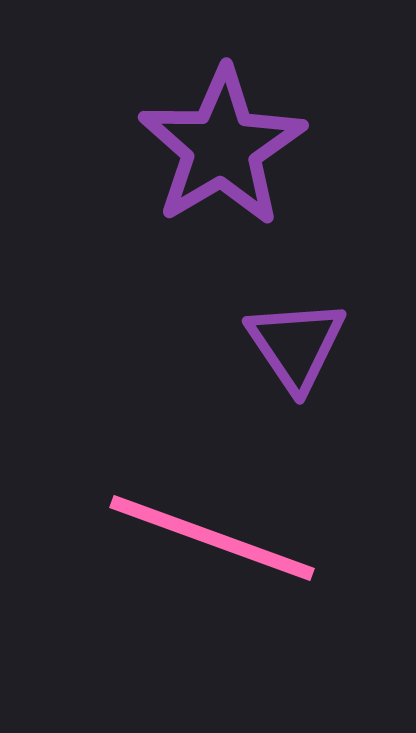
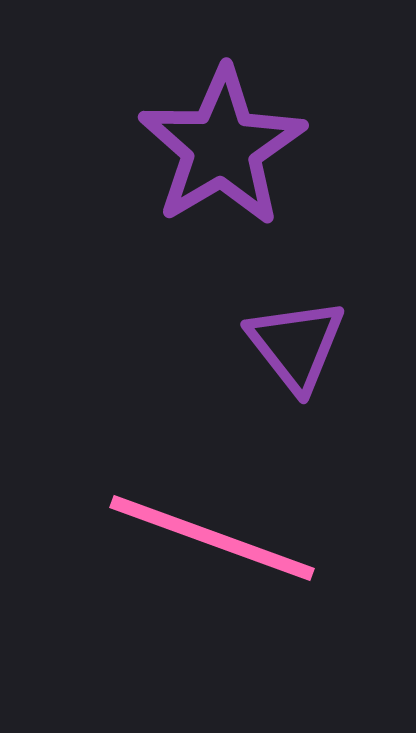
purple triangle: rotated 4 degrees counterclockwise
